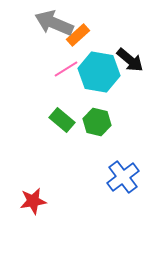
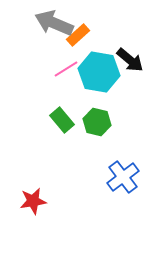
green rectangle: rotated 10 degrees clockwise
